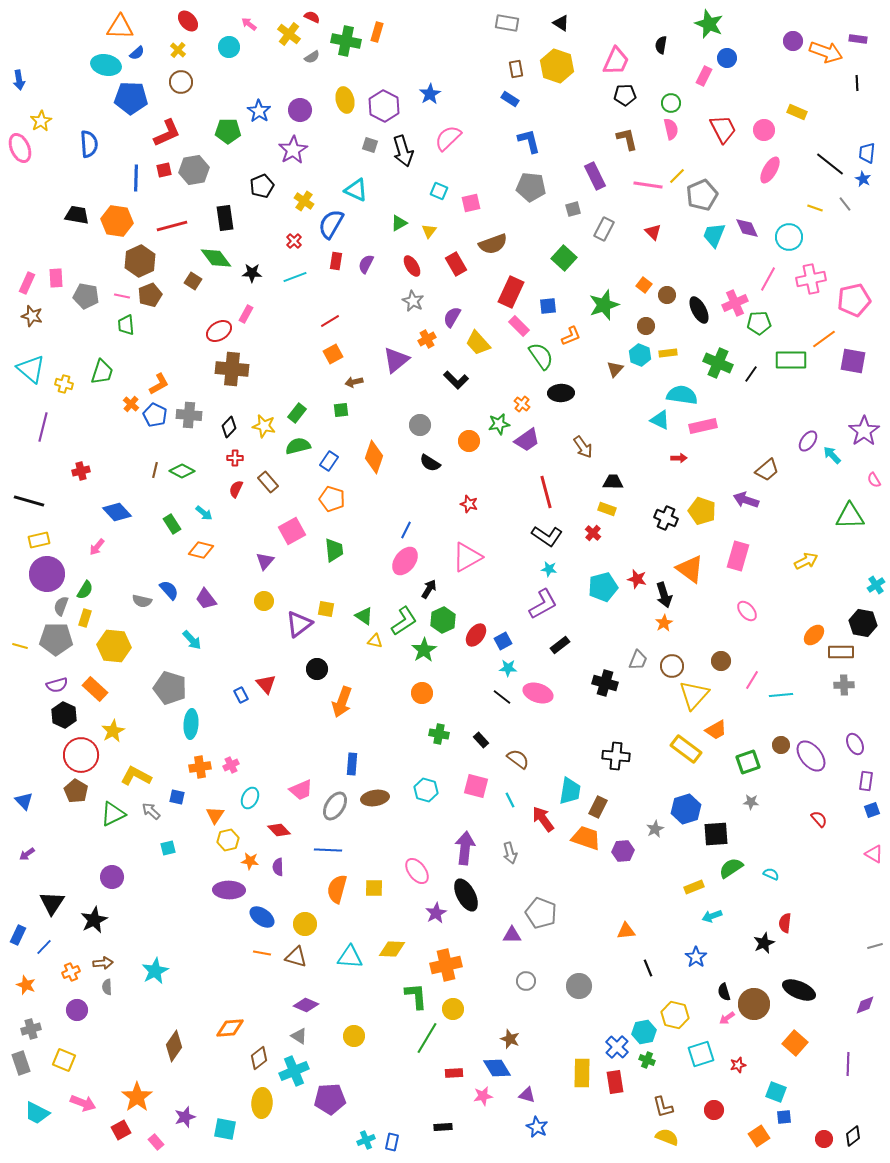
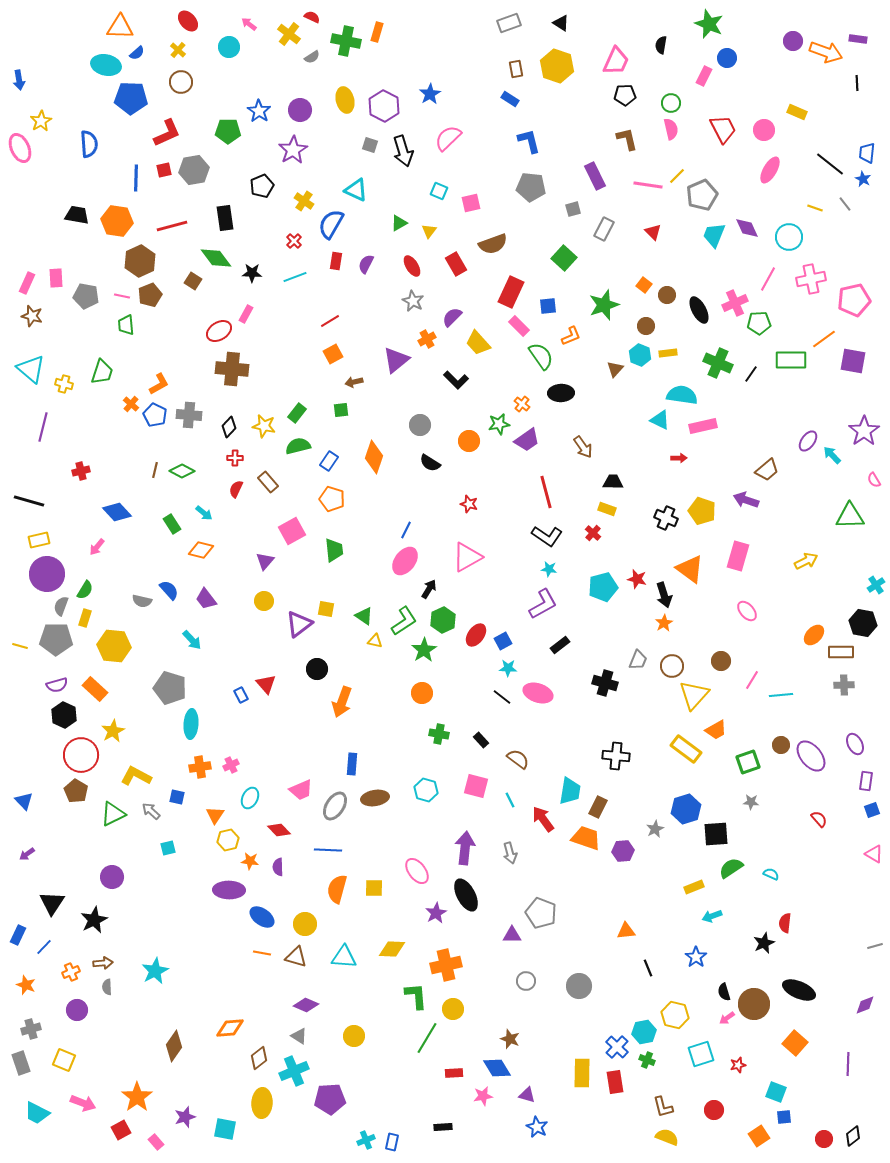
gray rectangle at (507, 23): moved 2 px right; rotated 30 degrees counterclockwise
purple semicircle at (452, 317): rotated 15 degrees clockwise
cyan triangle at (350, 957): moved 6 px left
